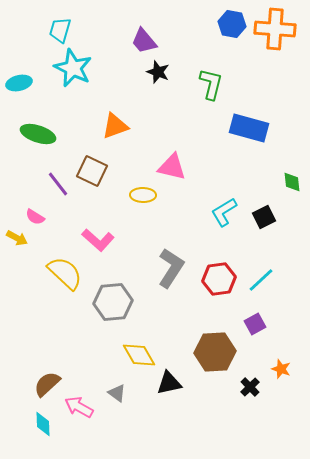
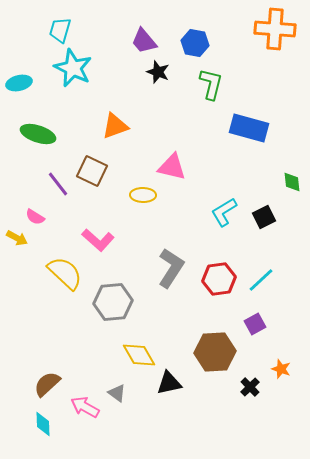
blue hexagon: moved 37 px left, 19 px down
pink arrow: moved 6 px right
